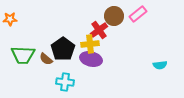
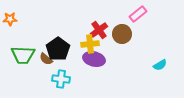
brown circle: moved 8 px right, 18 px down
black pentagon: moved 5 px left
purple ellipse: moved 3 px right
cyan semicircle: rotated 24 degrees counterclockwise
cyan cross: moved 4 px left, 3 px up
